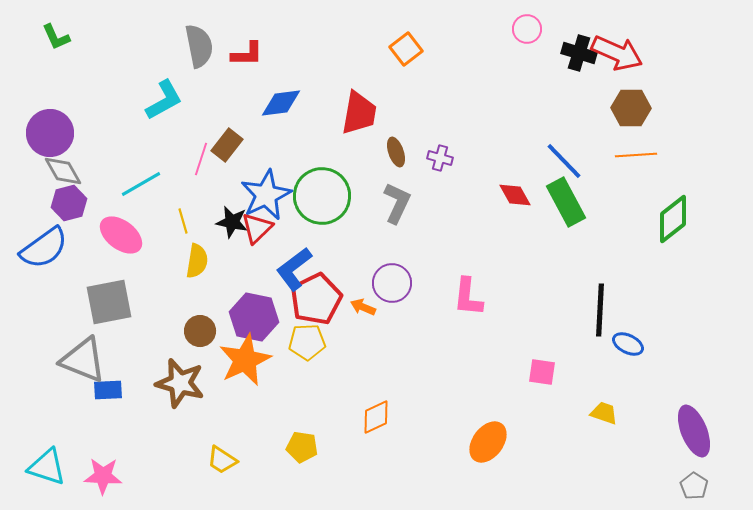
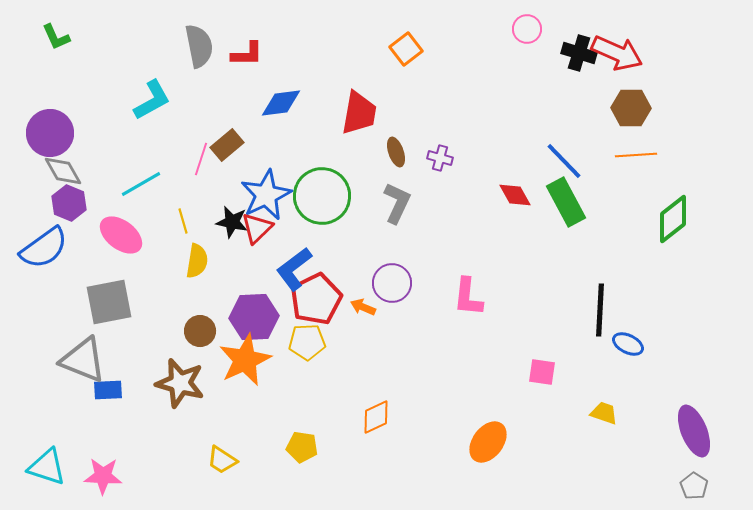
cyan L-shape at (164, 100): moved 12 px left
brown rectangle at (227, 145): rotated 12 degrees clockwise
purple hexagon at (69, 203): rotated 24 degrees counterclockwise
purple hexagon at (254, 317): rotated 15 degrees counterclockwise
